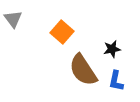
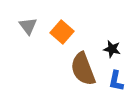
gray triangle: moved 15 px right, 7 px down
black star: rotated 24 degrees clockwise
brown semicircle: moved 1 px up; rotated 12 degrees clockwise
